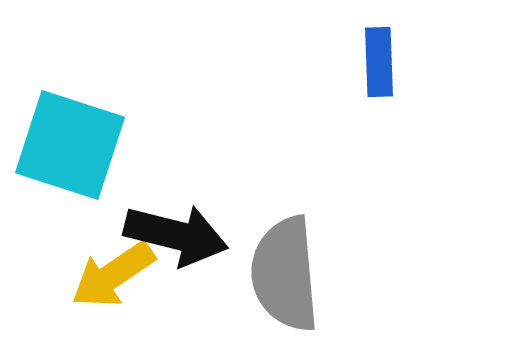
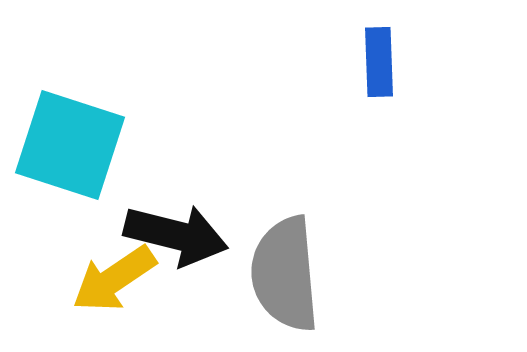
yellow arrow: moved 1 px right, 4 px down
